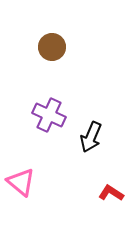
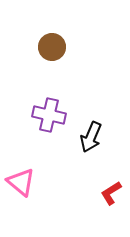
purple cross: rotated 12 degrees counterclockwise
red L-shape: rotated 65 degrees counterclockwise
